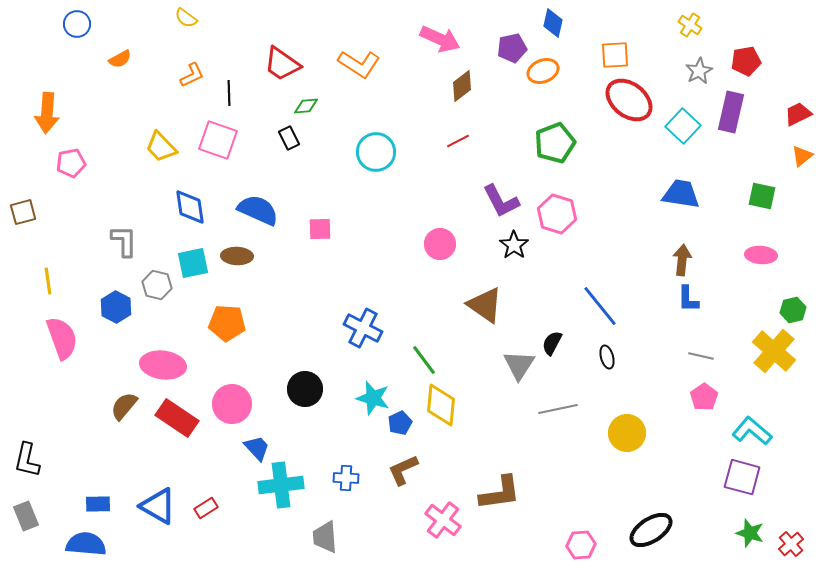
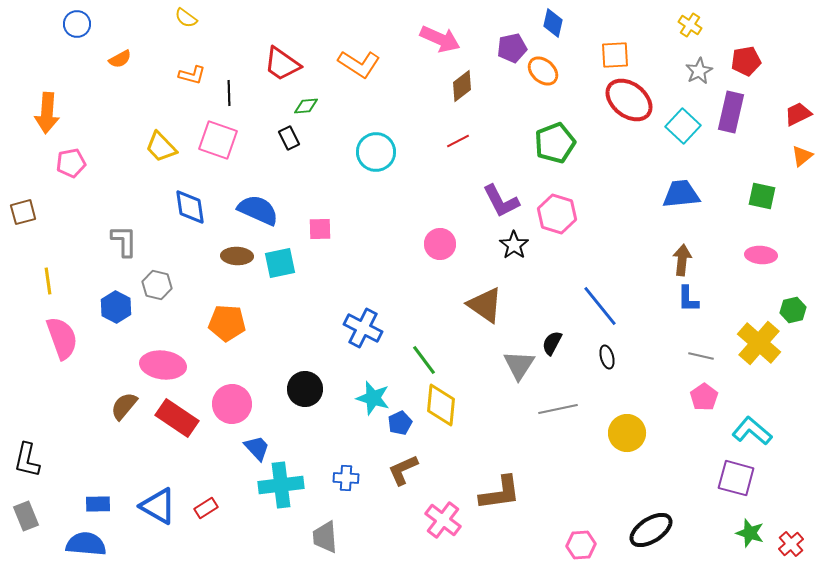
orange ellipse at (543, 71): rotated 64 degrees clockwise
orange L-shape at (192, 75): rotated 40 degrees clockwise
blue trapezoid at (681, 194): rotated 15 degrees counterclockwise
cyan square at (193, 263): moved 87 px right
yellow cross at (774, 351): moved 15 px left, 8 px up
purple square at (742, 477): moved 6 px left, 1 px down
